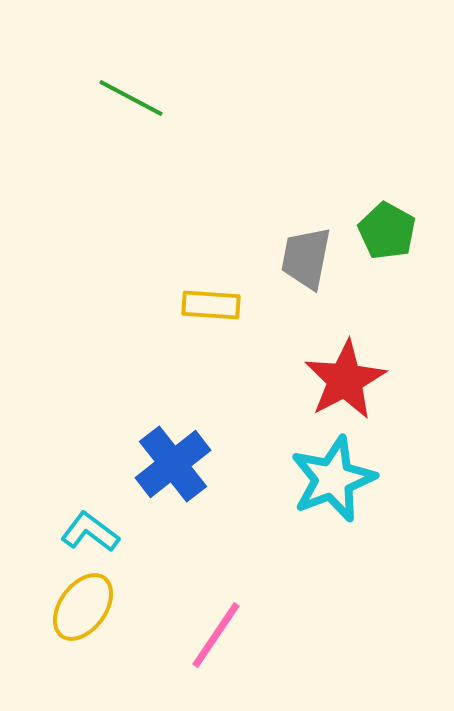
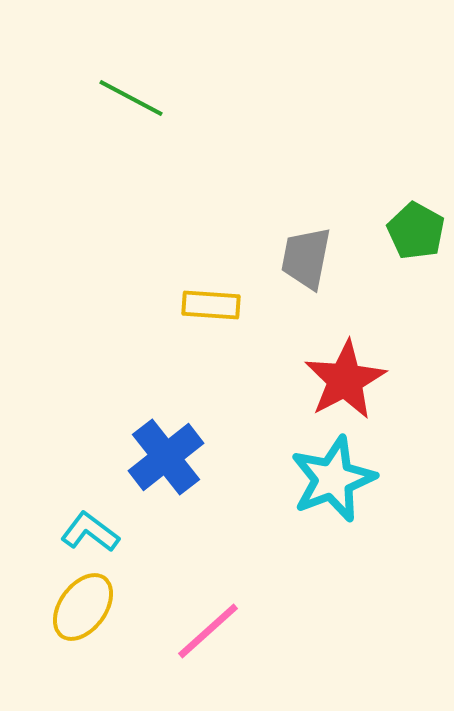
green pentagon: moved 29 px right
blue cross: moved 7 px left, 7 px up
pink line: moved 8 px left, 4 px up; rotated 14 degrees clockwise
